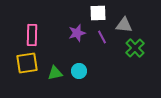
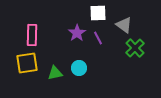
gray triangle: rotated 30 degrees clockwise
purple star: rotated 18 degrees counterclockwise
purple line: moved 4 px left, 1 px down
cyan circle: moved 3 px up
